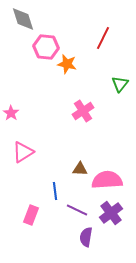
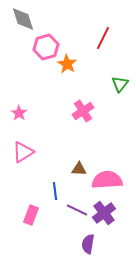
pink hexagon: rotated 20 degrees counterclockwise
orange star: rotated 18 degrees clockwise
pink star: moved 8 px right
brown triangle: moved 1 px left
purple cross: moved 7 px left
purple semicircle: moved 2 px right, 7 px down
